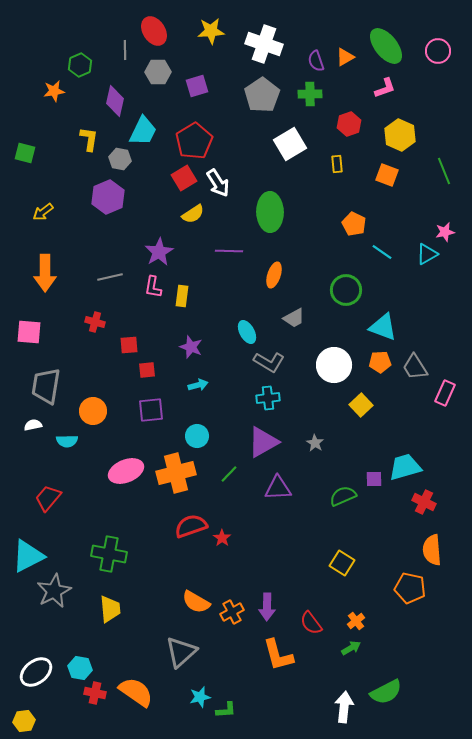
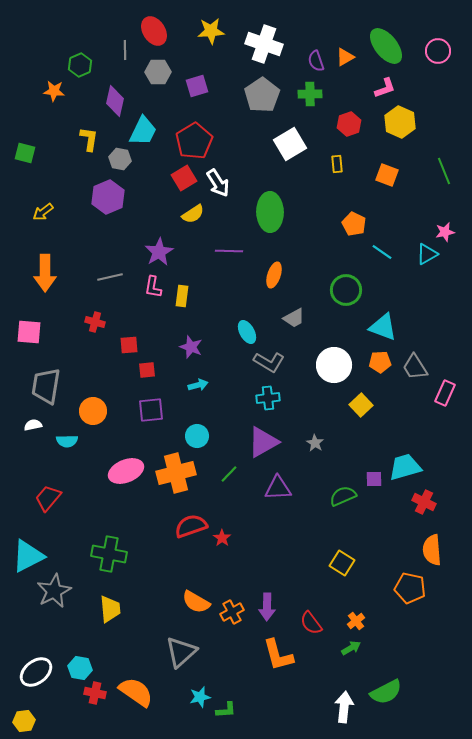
orange star at (54, 91): rotated 15 degrees clockwise
yellow hexagon at (400, 135): moved 13 px up
